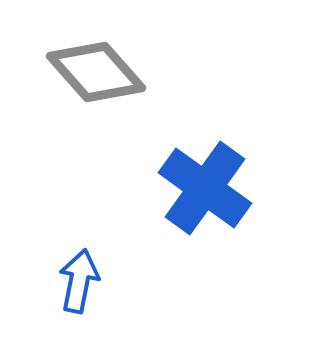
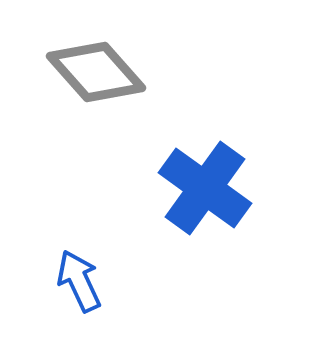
blue arrow: rotated 36 degrees counterclockwise
